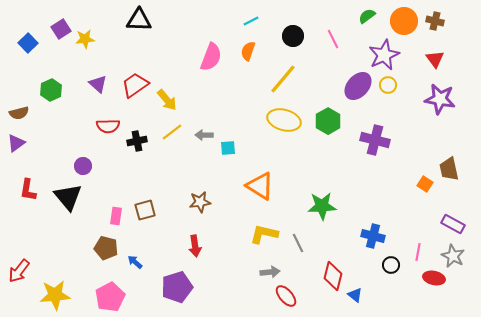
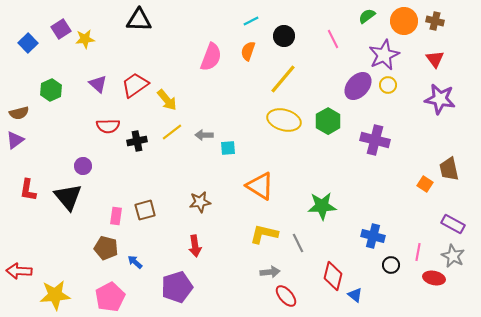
black circle at (293, 36): moved 9 px left
purple triangle at (16, 143): moved 1 px left, 3 px up
red arrow at (19, 271): rotated 55 degrees clockwise
